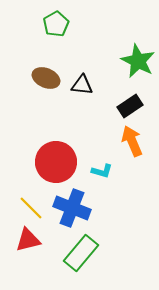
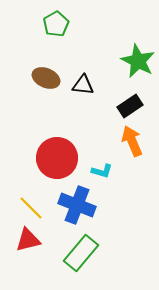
black triangle: moved 1 px right
red circle: moved 1 px right, 4 px up
blue cross: moved 5 px right, 3 px up
